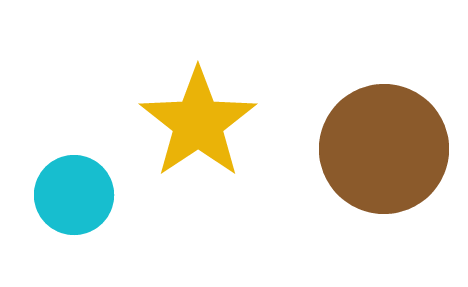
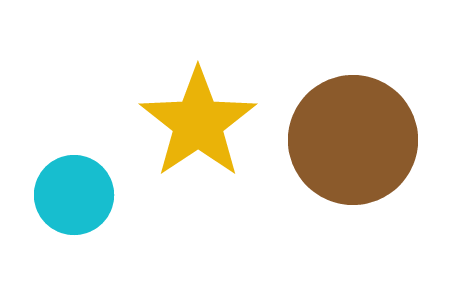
brown circle: moved 31 px left, 9 px up
